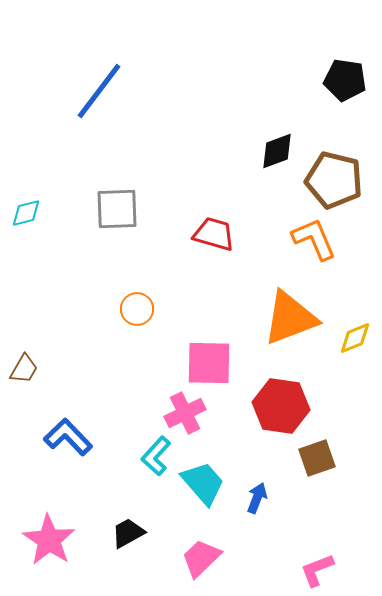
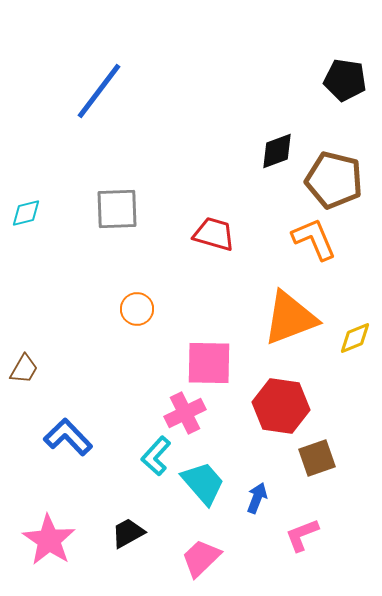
pink L-shape: moved 15 px left, 35 px up
